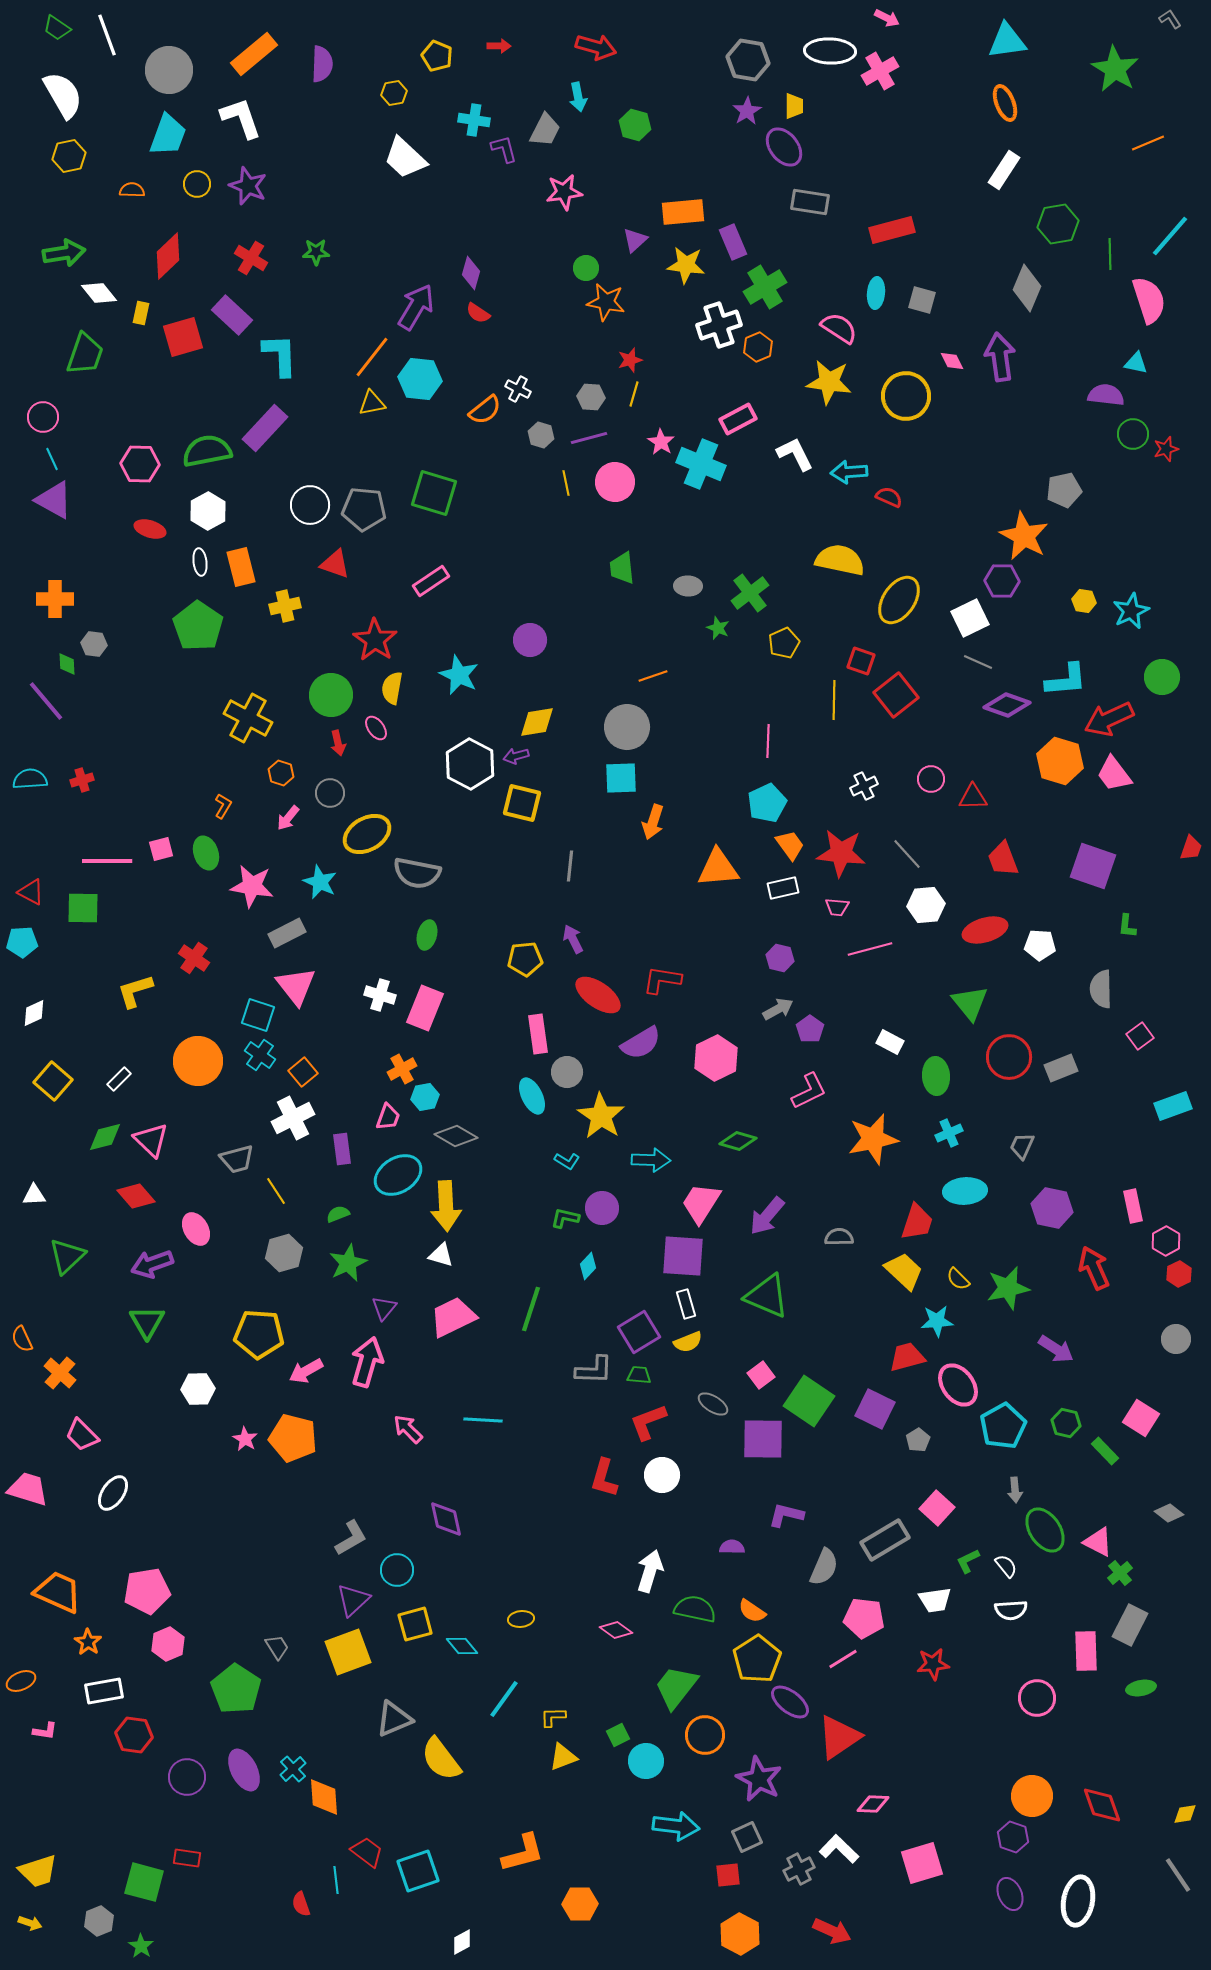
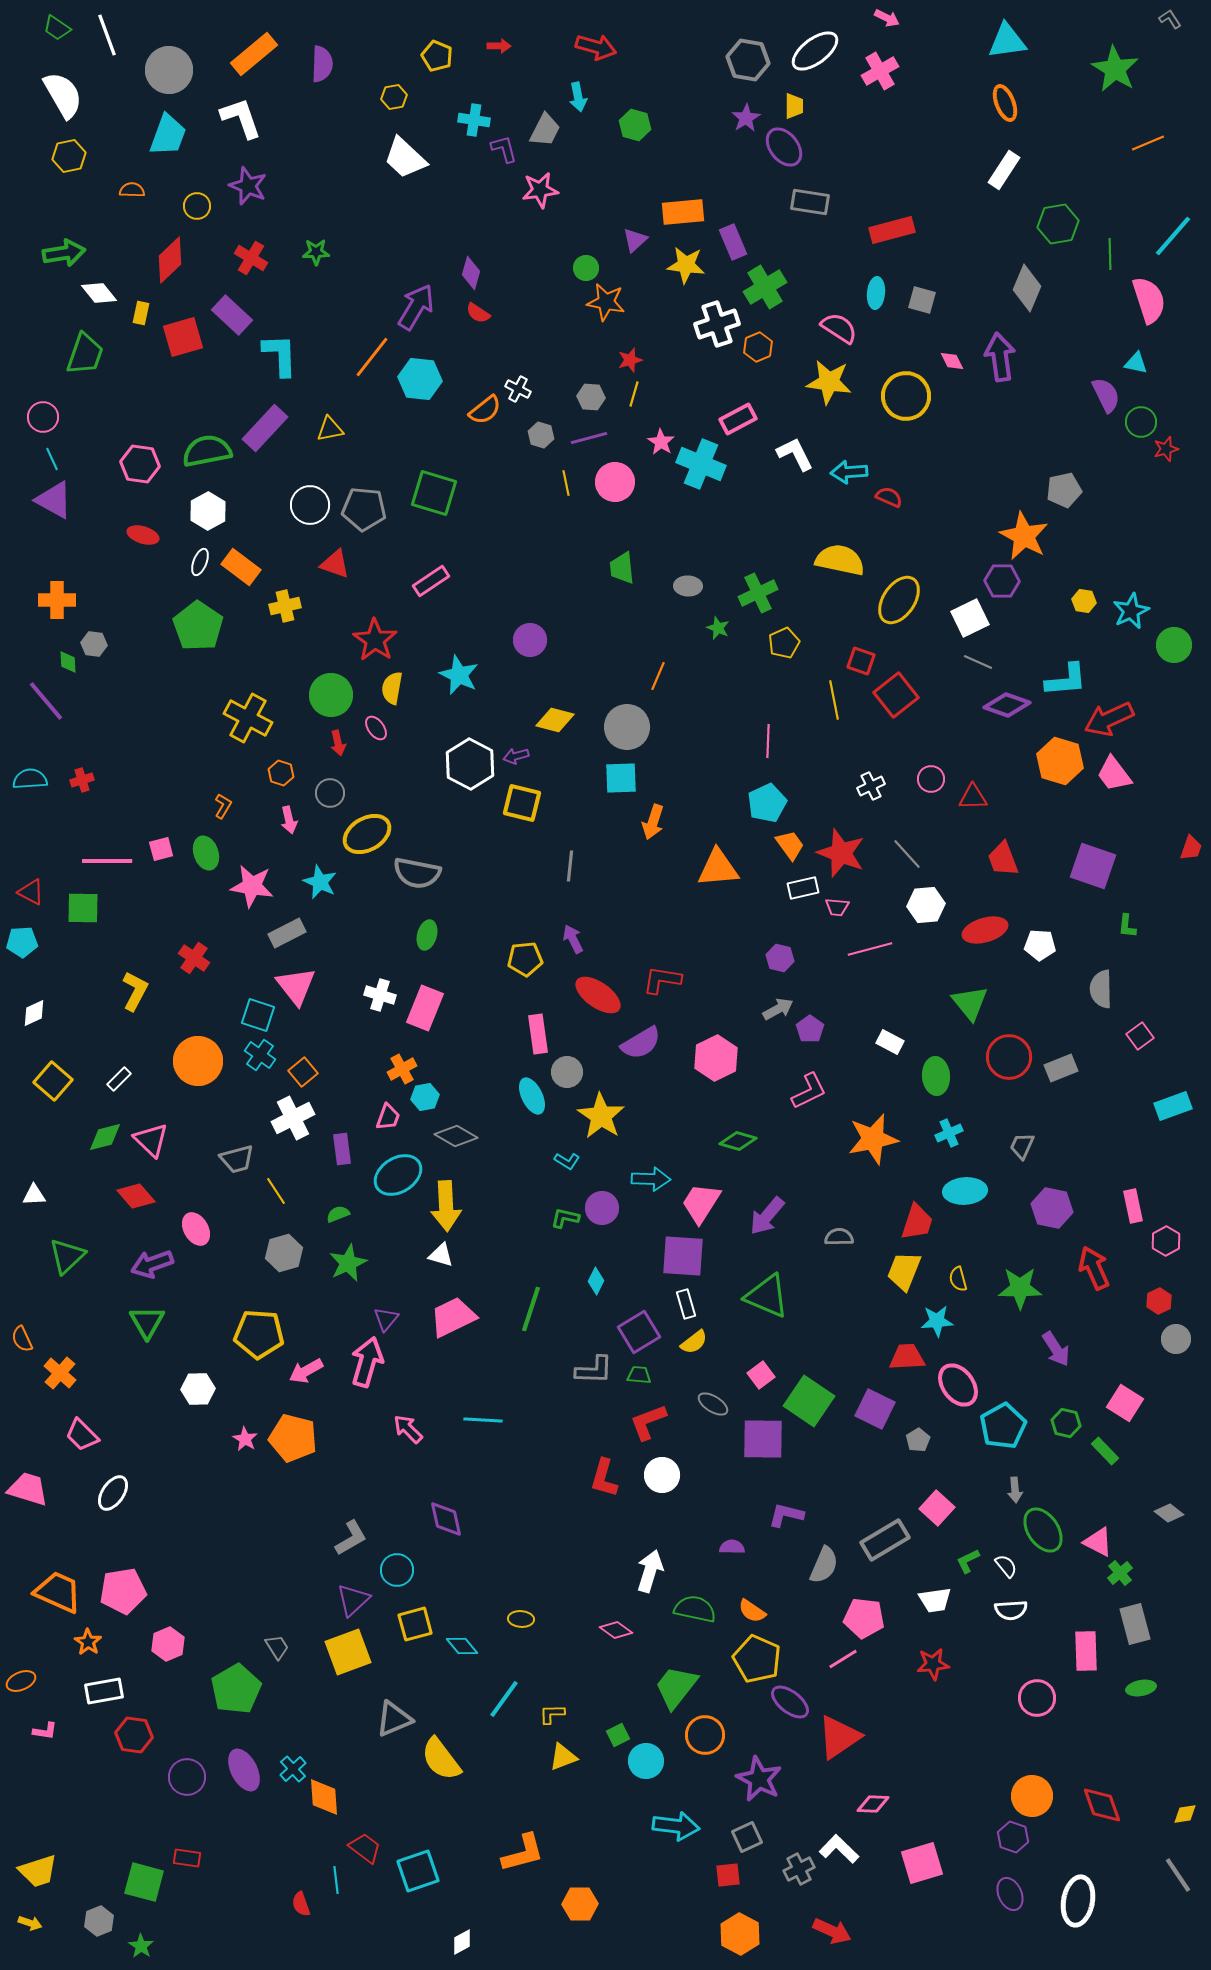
white ellipse at (830, 51): moved 15 px left; rotated 39 degrees counterclockwise
yellow hexagon at (394, 93): moved 4 px down
purple star at (747, 111): moved 1 px left, 7 px down
yellow circle at (197, 184): moved 22 px down
pink star at (564, 192): moved 24 px left, 2 px up
cyan line at (1170, 236): moved 3 px right
red diamond at (168, 256): moved 2 px right, 4 px down
white cross at (719, 325): moved 2 px left, 1 px up
purple semicircle at (1106, 395): rotated 57 degrees clockwise
yellow triangle at (372, 403): moved 42 px left, 26 px down
green circle at (1133, 434): moved 8 px right, 12 px up
pink hexagon at (140, 464): rotated 6 degrees clockwise
red ellipse at (150, 529): moved 7 px left, 6 px down
white ellipse at (200, 562): rotated 28 degrees clockwise
orange rectangle at (241, 567): rotated 39 degrees counterclockwise
green cross at (750, 593): moved 8 px right; rotated 12 degrees clockwise
orange cross at (55, 599): moved 2 px right, 1 px down
green diamond at (67, 664): moved 1 px right, 2 px up
orange line at (653, 676): moved 5 px right; rotated 48 degrees counterclockwise
green circle at (1162, 677): moved 12 px right, 32 px up
yellow line at (834, 700): rotated 12 degrees counterclockwise
yellow diamond at (537, 722): moved 18 px right, 2 px up; rotated 24 degrees clockwise
white cross at (864, 786): moved 7 px right
pink arrow at (288, 818): moved 1 px right, 2 px down; rotated 52 degrees counterclockwise
red star at (841, 853): rotated 15 degrees clockwise
white rectangle at (783, 888): moved 20 px right
yellow L-shape at (135, 991): rotated 135 degrees clockwise
cyan arrow at (651, 1160): moved 19 px down
cyan diamond at (588, 1266): moved 8 px right, 15 px down; rotated 16 degrees counterclockwise
yellow trapezoid at (904, 1271): rotated 111 degrees counterclockwise
red hexagon at (1179, 1274): moved 20 px left, 27 px down
yellow semicircle at (958, 1279): rotated 30 degrees clockwise
green star at (1008, 1288): moved 12 px right; rotated 12 degrees clockwise
purple triangle at (384, 1308): moved 2 px right, 11 px down
yellow semicircle at (688, 1342): moved 6 px right; rotated 16 degrees counterclockwise
purple arrow at (1056, 1349): rotated 24 degrees clockwise
red trapezoid at (907, 1357): rotated 12 degrees clockwise
pink square at (1141, 1418): moved 16 px left, 15 px up
green ellipse at (1045, 1530): moved 2 px left
gray semicircle at (824, 1567): moved 2 px up
pink pentagon at (147, 1591): moved 24 px left
yellow ellipse at (521, 1619): rotated 10 degrees clockwise
gray rectangle at (1130, 1625): moved 5 px right, 1 px up; rotated 42 degrees counterclockwise
yellow pentagon at (757, 1659): rotated 15 degrees counterclockwise
green pentagon at (236, 1689): rotated 9 degrees clockwise
yellow L-shape at (553, 1717): moved 1 px left, 3 px up
red trapezoid at (367, 1852): moved 2 px left, 4 px up
